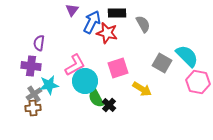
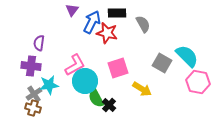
brown cross: rotated 21 degrees clockwise
